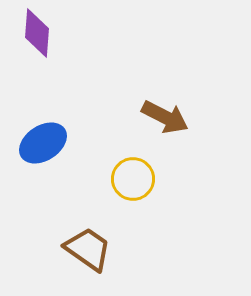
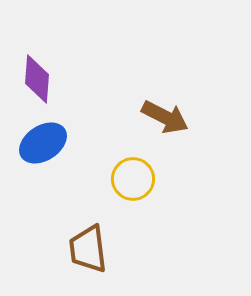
purple diamond: moved 46 px down
brown trapezoid: rotated 132 degrees counterclockwise
